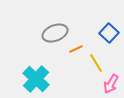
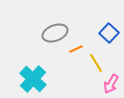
cyan cross: moved 3 px left
